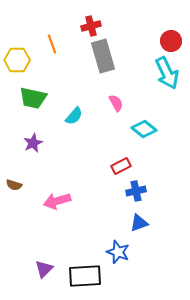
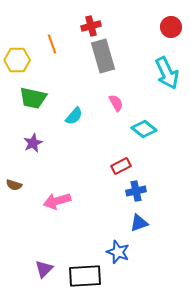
red circle: moved 14 px up
